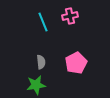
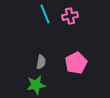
cyan line: moved 2 px right, 8 px up
gray semicircle: rotated 16 degrees clockwise
